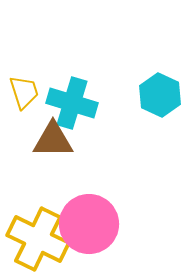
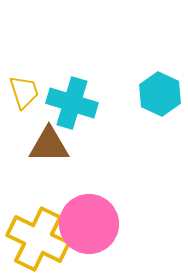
cyan hexagon: moved 1 px up
brown triangle: moved 4 px left, 5 px down
